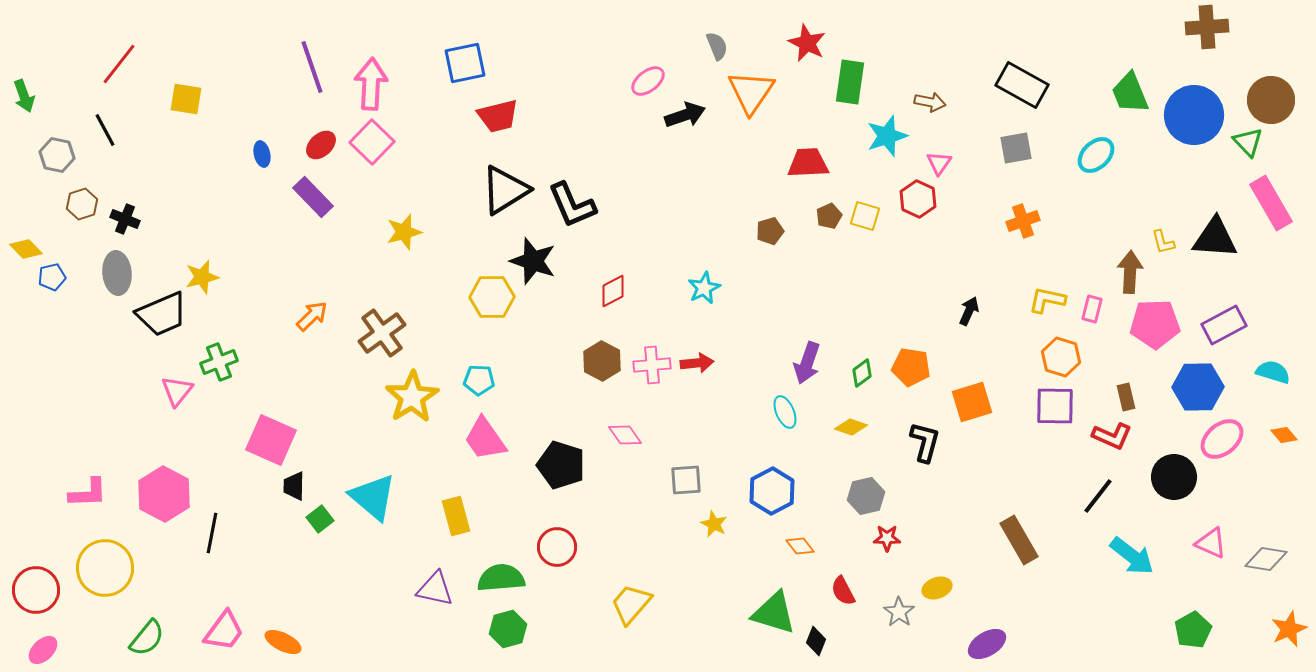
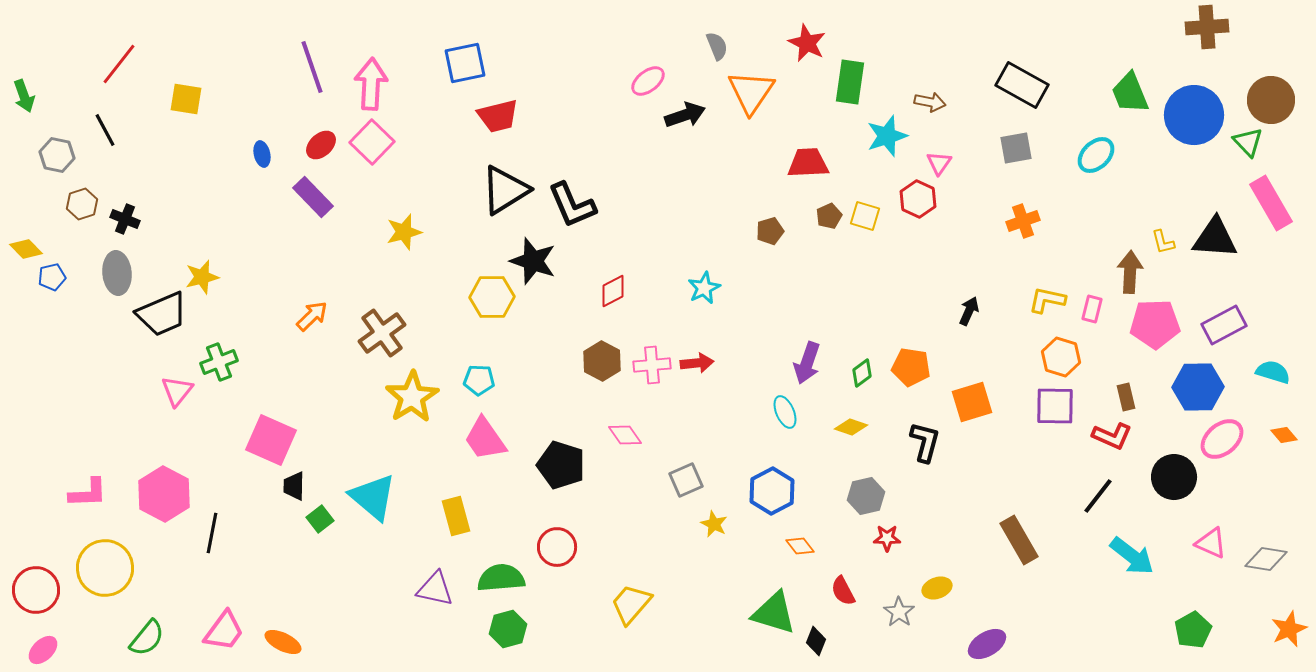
gray square at (686, 480): rotated 20 degrees counterclockwise
